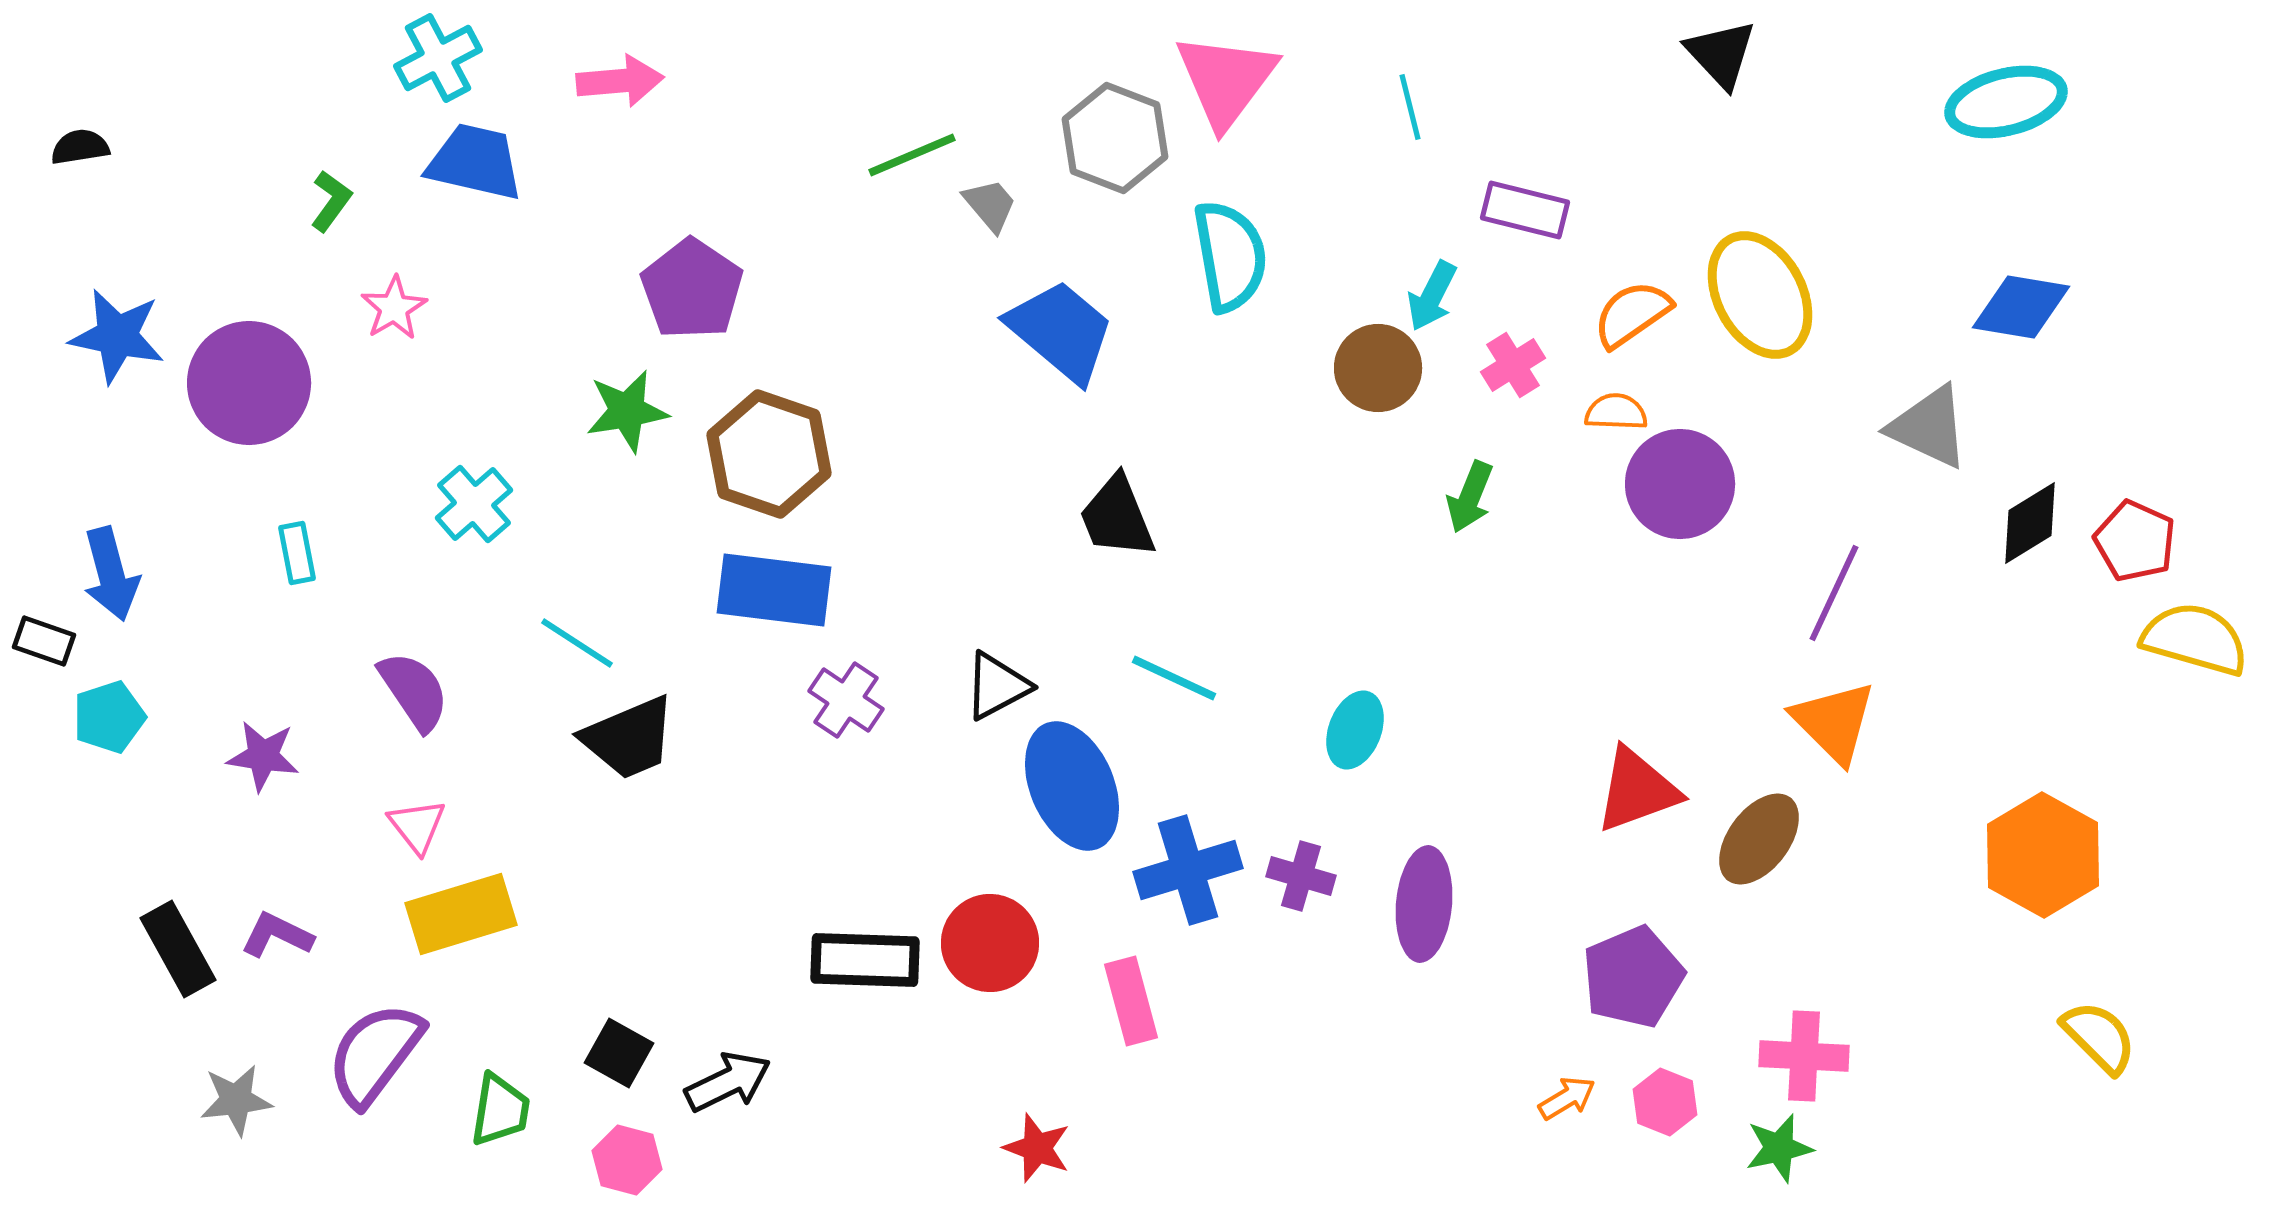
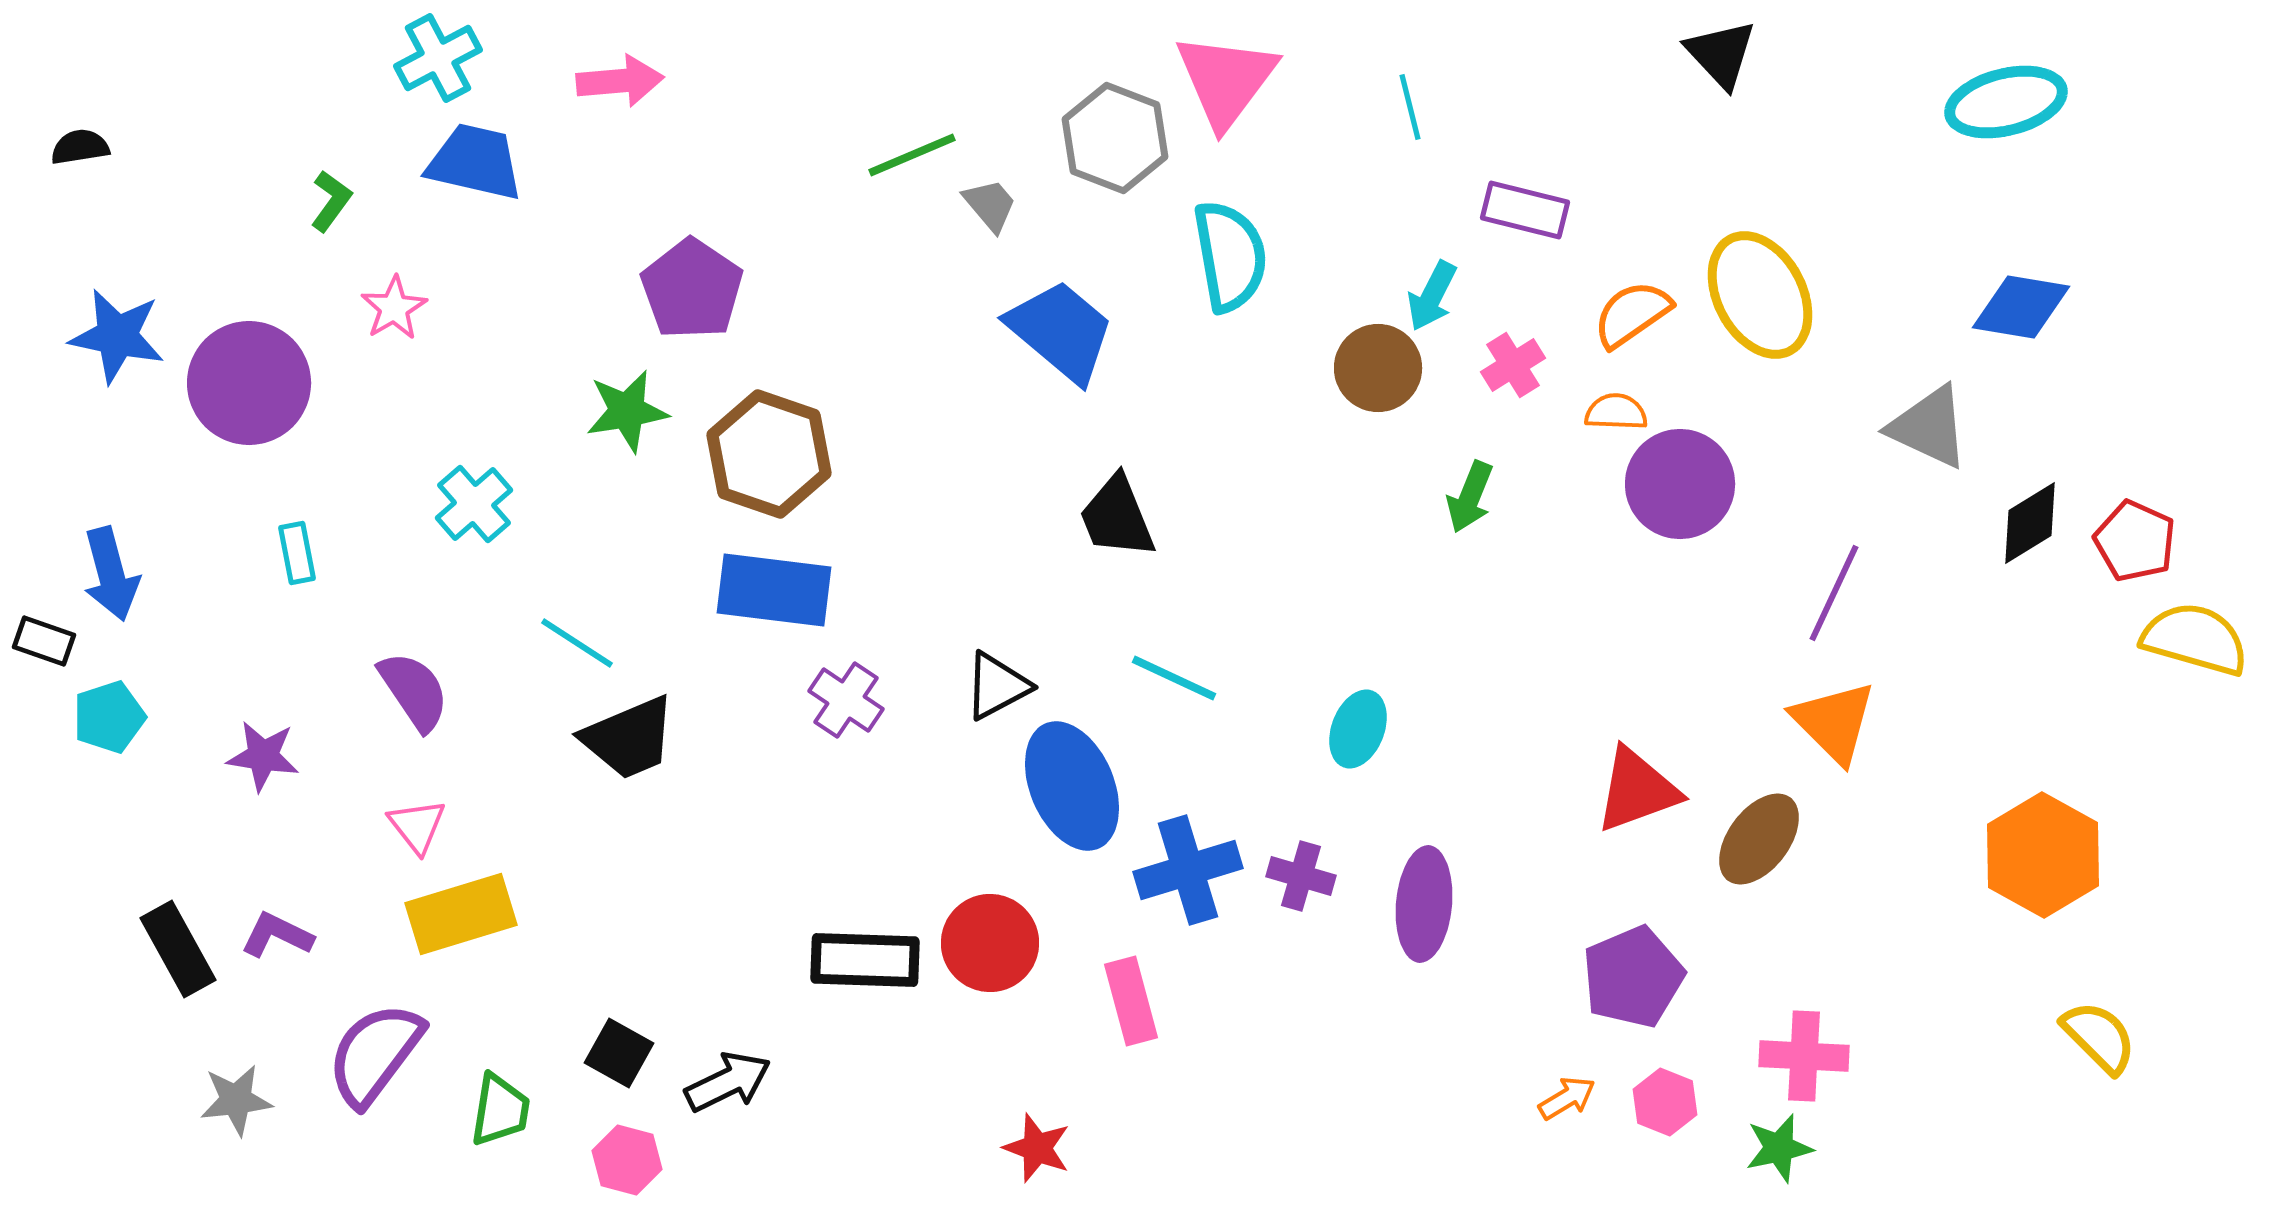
cyan ellipse at (1355, 730): moved 3 px right, 1 px up
